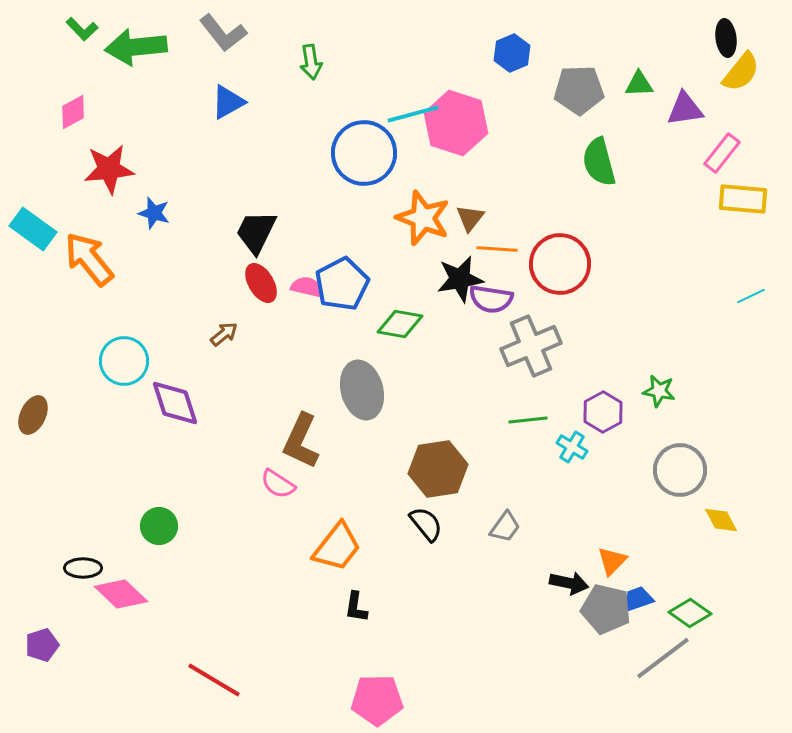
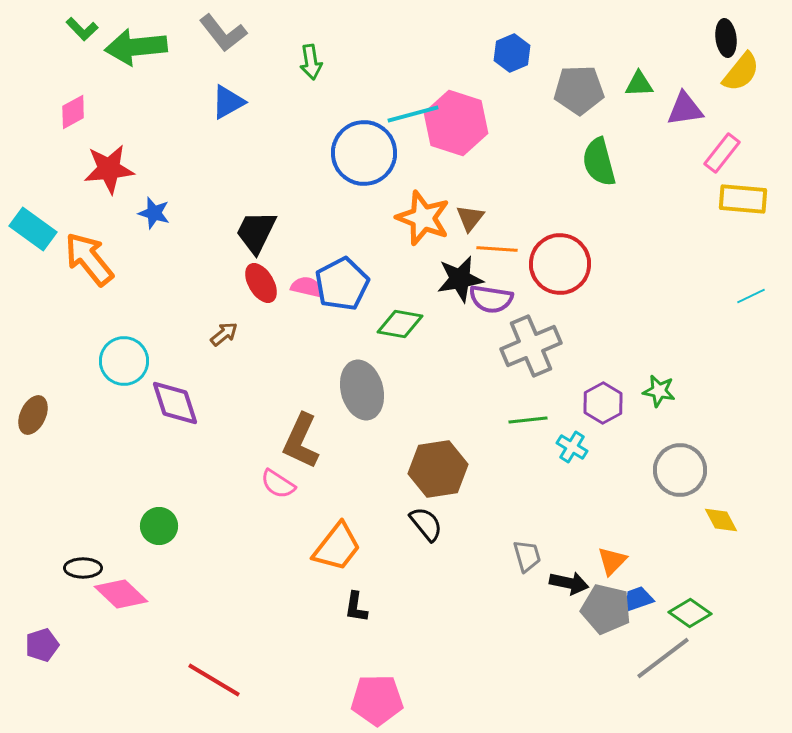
purple hexagon at (603, 412): moved 9 px up
gray trapezoid at (505, 527): moved 22 px right, 29 px down; rotated 52 degrees counterclockwise
